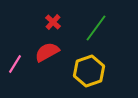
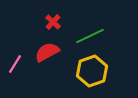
green line: moved 6 px left, 8 px down; rotated 28 degrees clockwise
yellow hexagon: moved 3 px right
